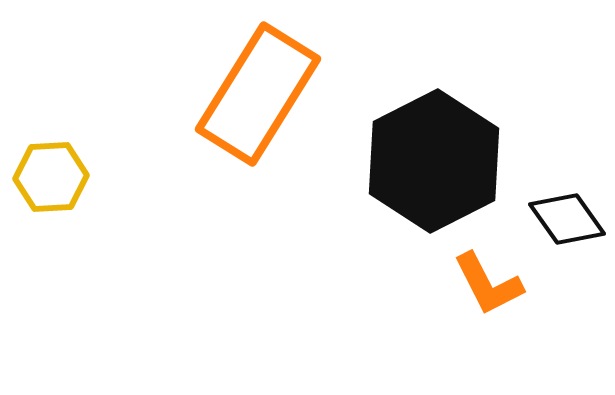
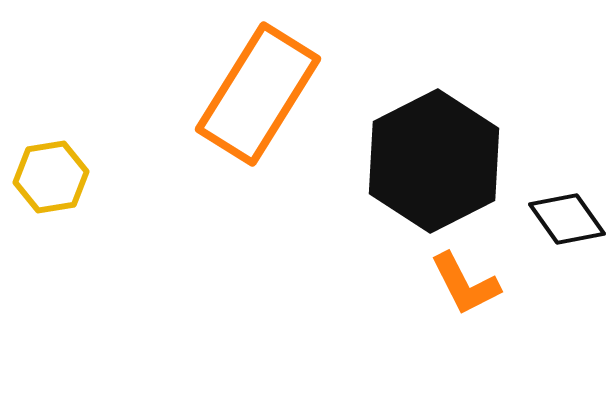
yellow hexagon: rotated 6 degrees counterclockwise
orange L-shape: moved 23 px left
